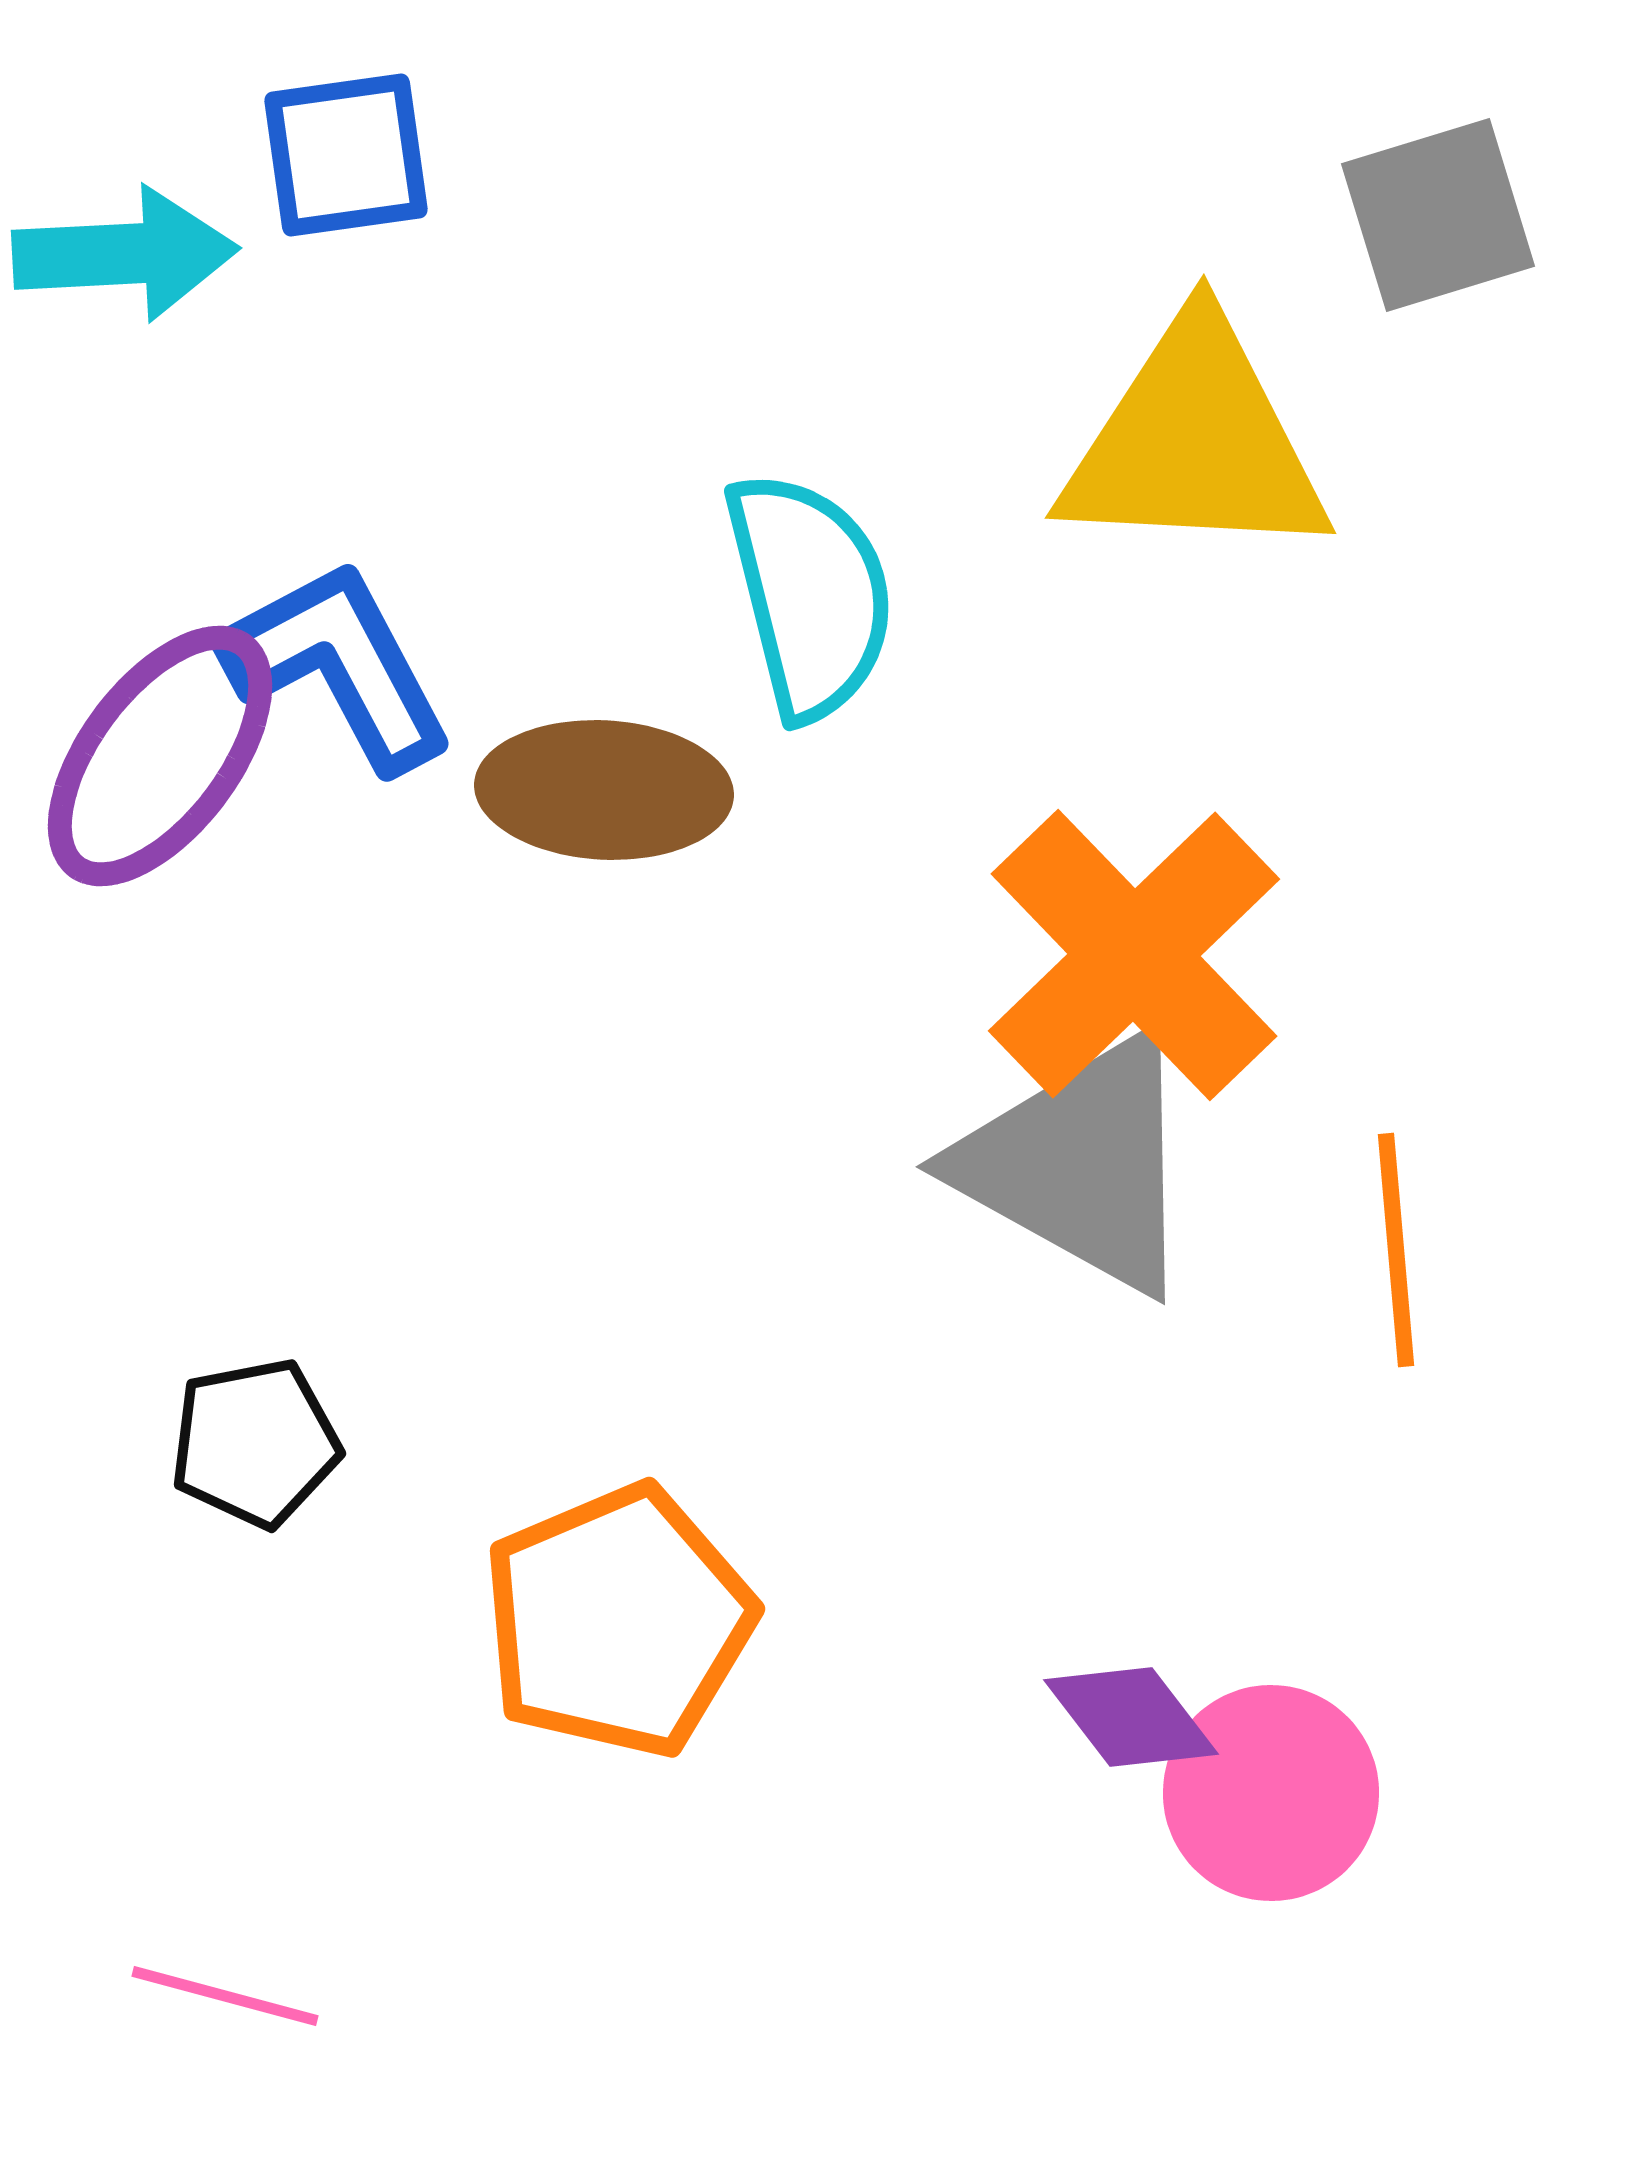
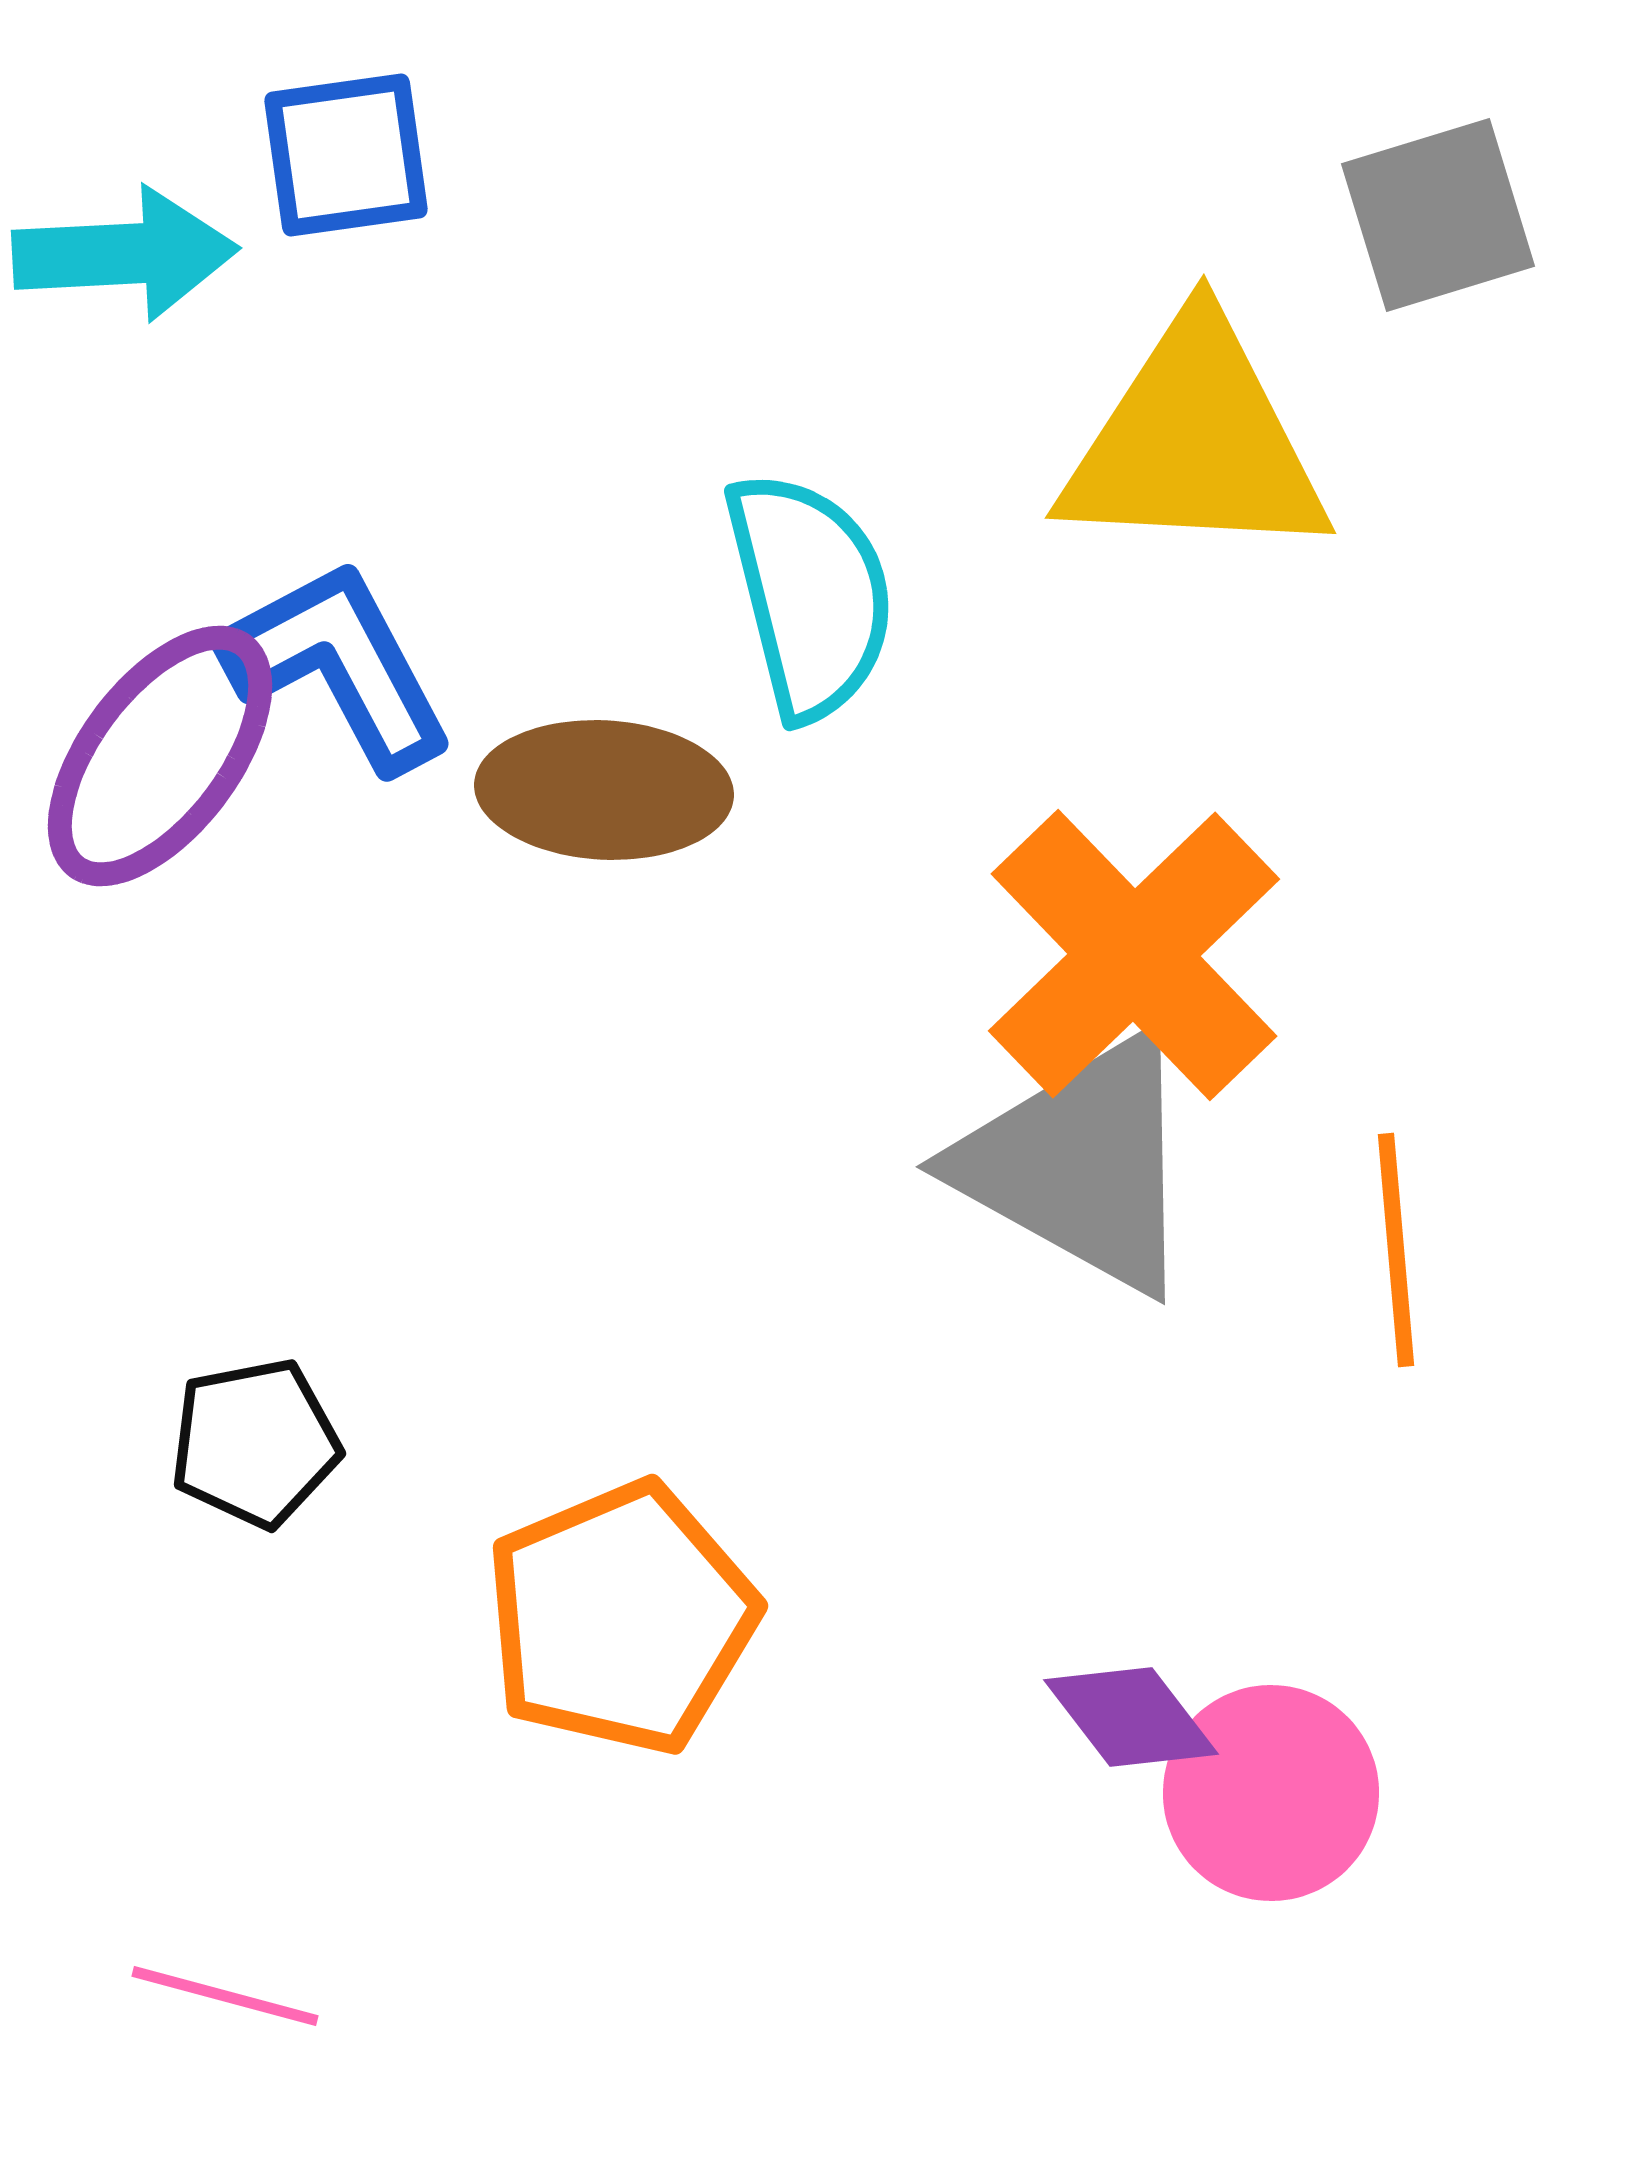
orange pentagon: moved 3 px right, 3 px up
